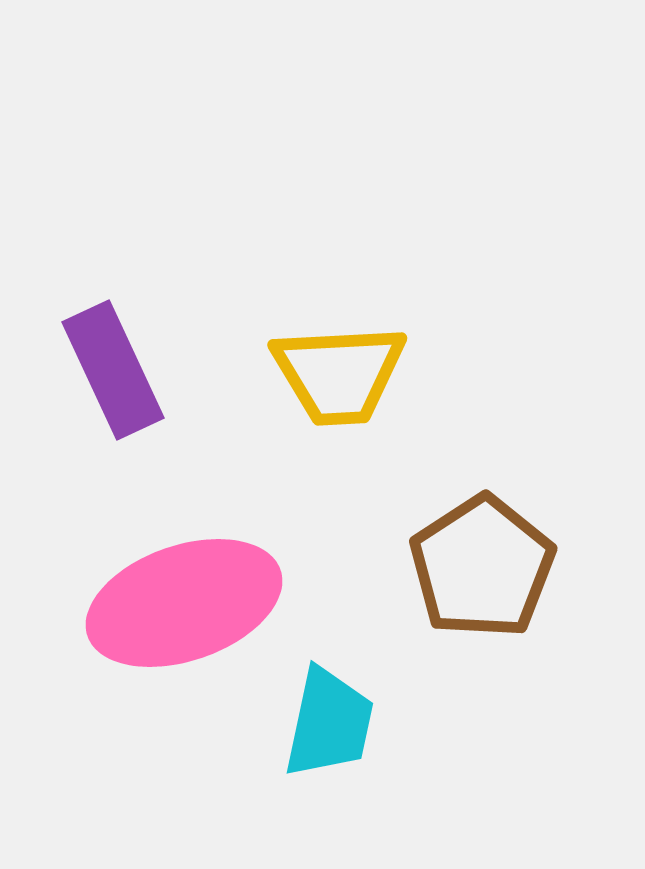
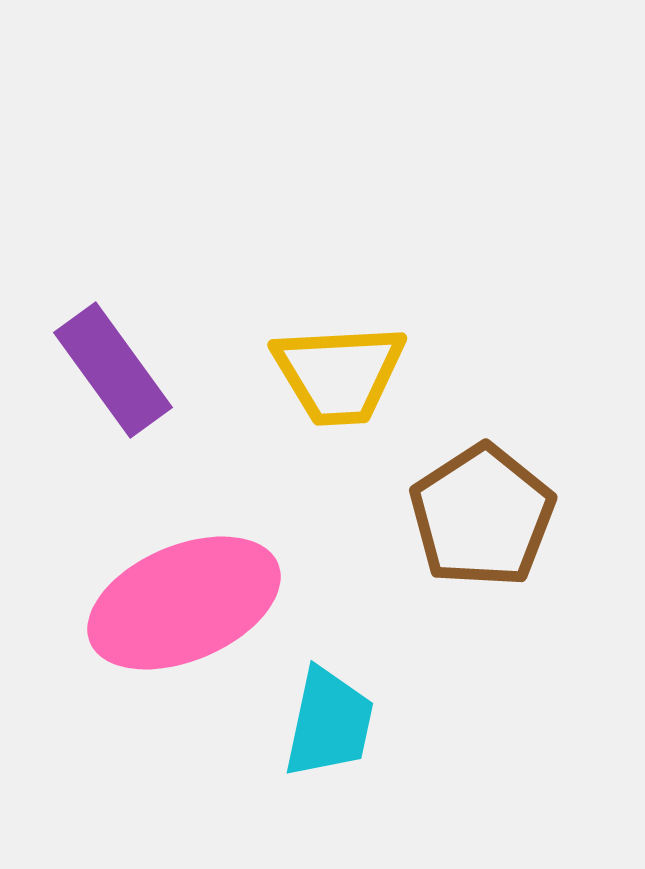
purple rectangle: rotated 11 degrees counterclockwise
brown pentagon: moved 51 px up
pink ellipse: rotated 4 degrees counterclockwise
